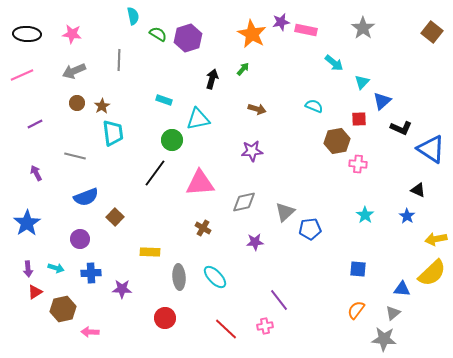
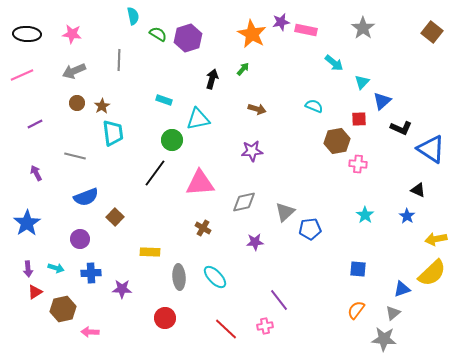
blue triangle at (402, 289): rotated 24 degrees counterclockwise
